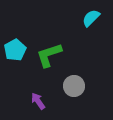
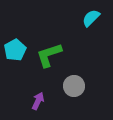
purple arrow: rotated 60 degrees clockwise
